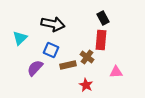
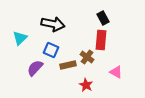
pink triangle: rotated 32 degrees clockwise
